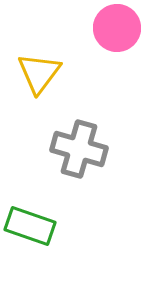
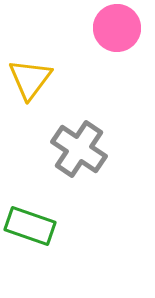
yellow triangle: moved 9 px left, 6 px down
gray cross: rotated 18 degrees clockwise
